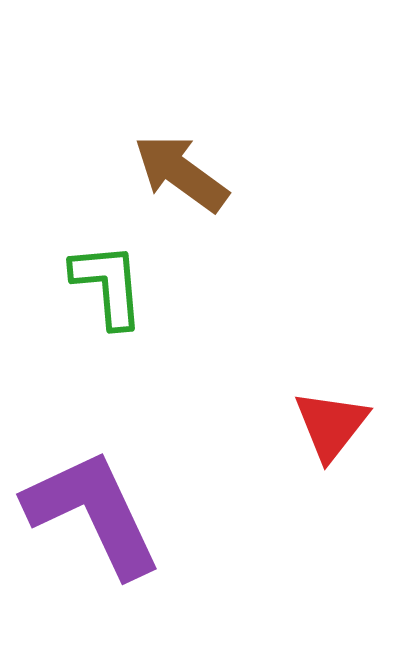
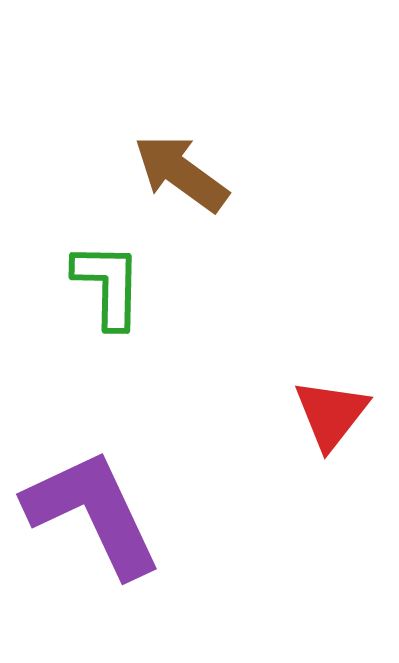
green L-shape: rotated 6 degrees clockwise
red triangle: moved 11 px up
